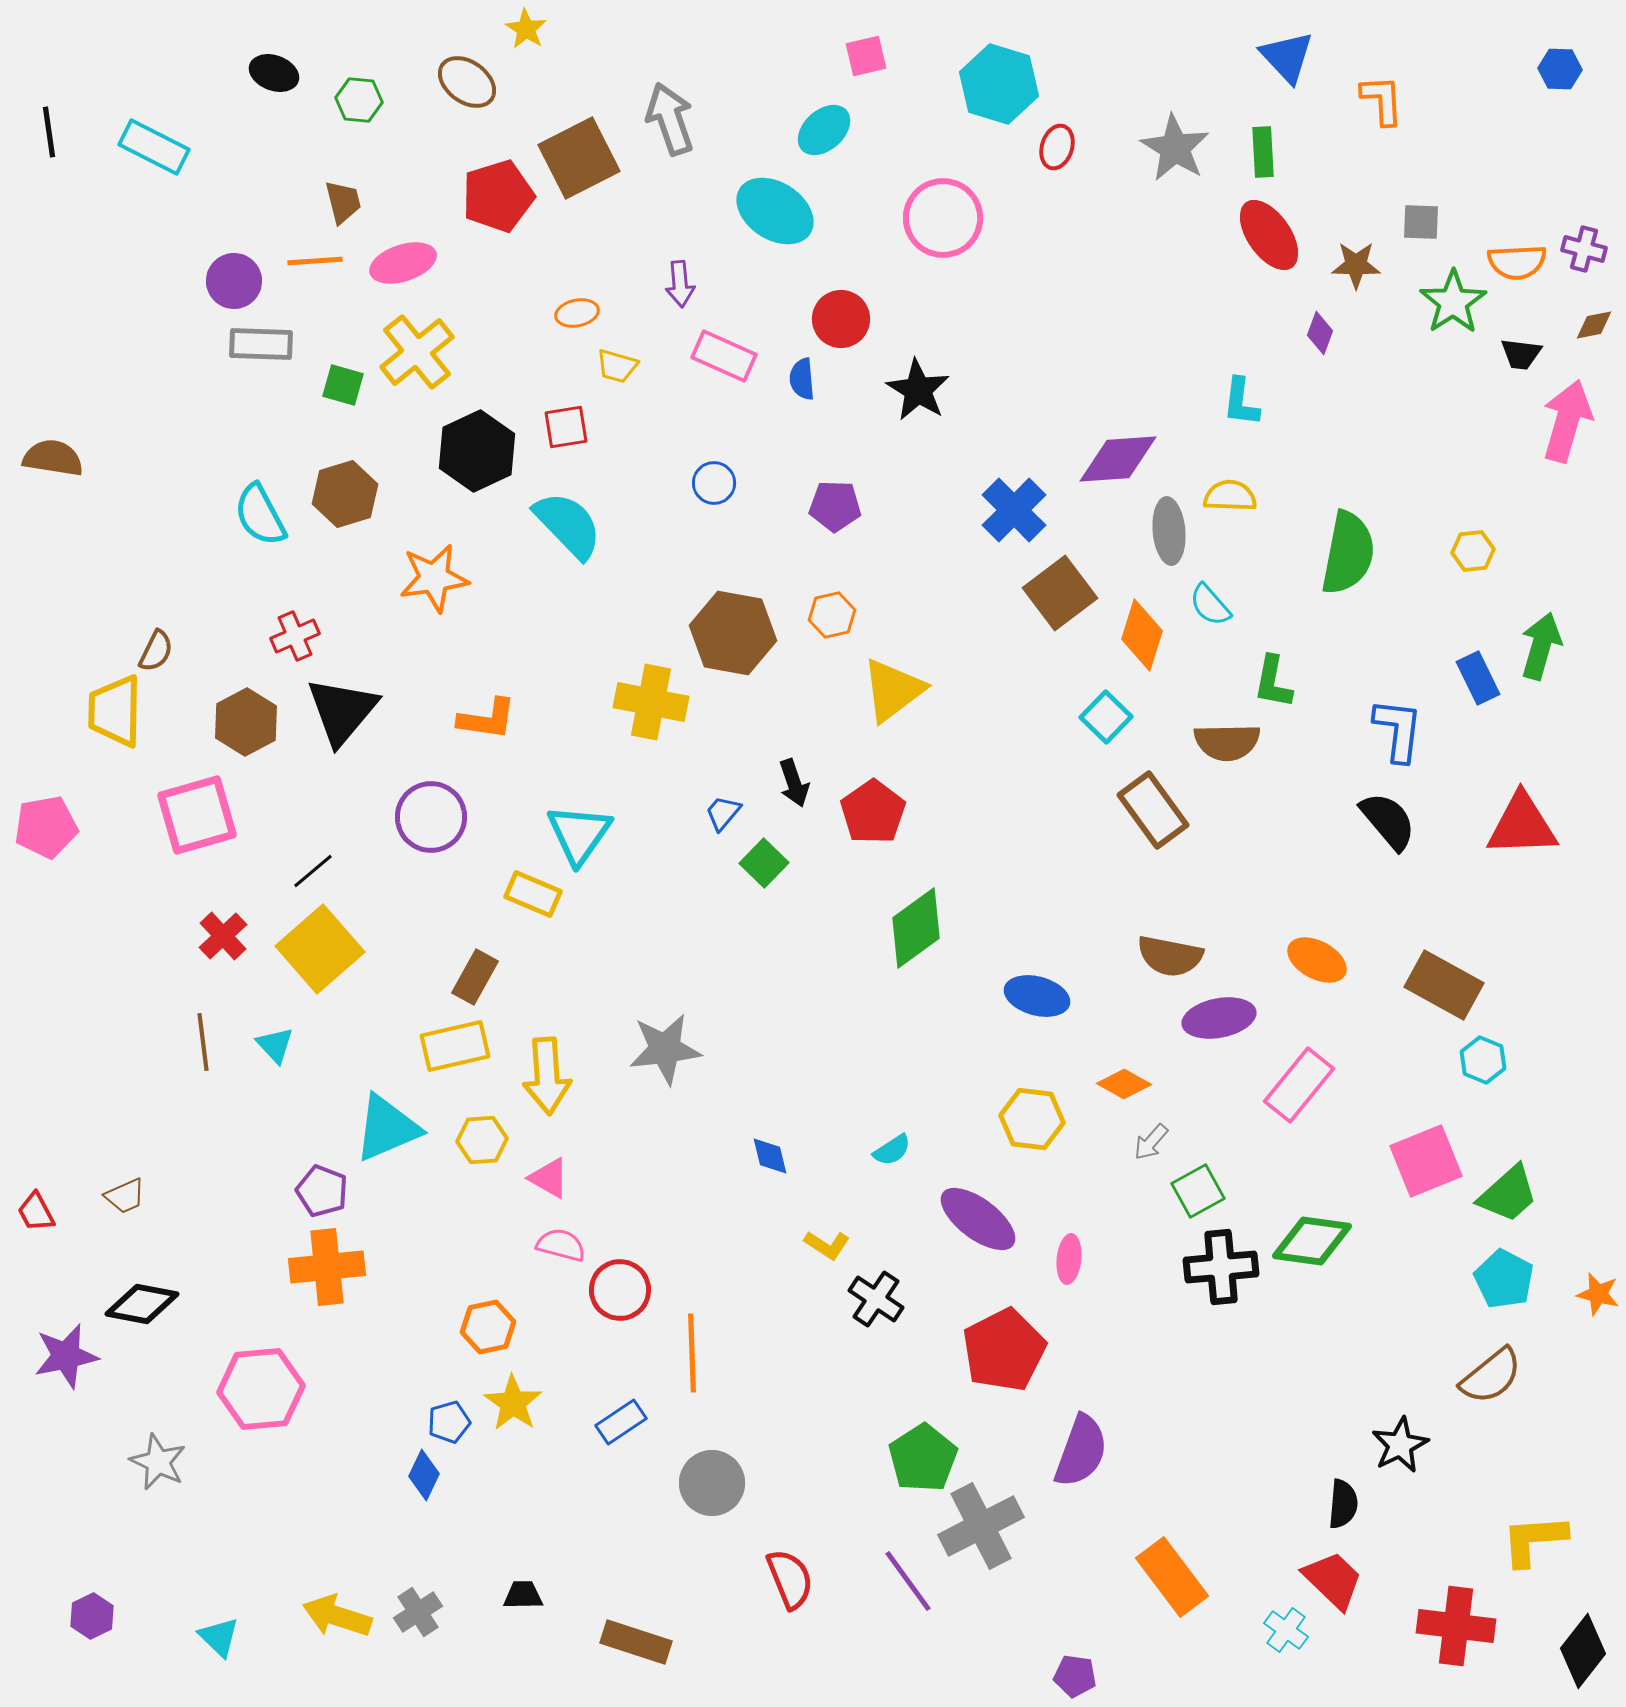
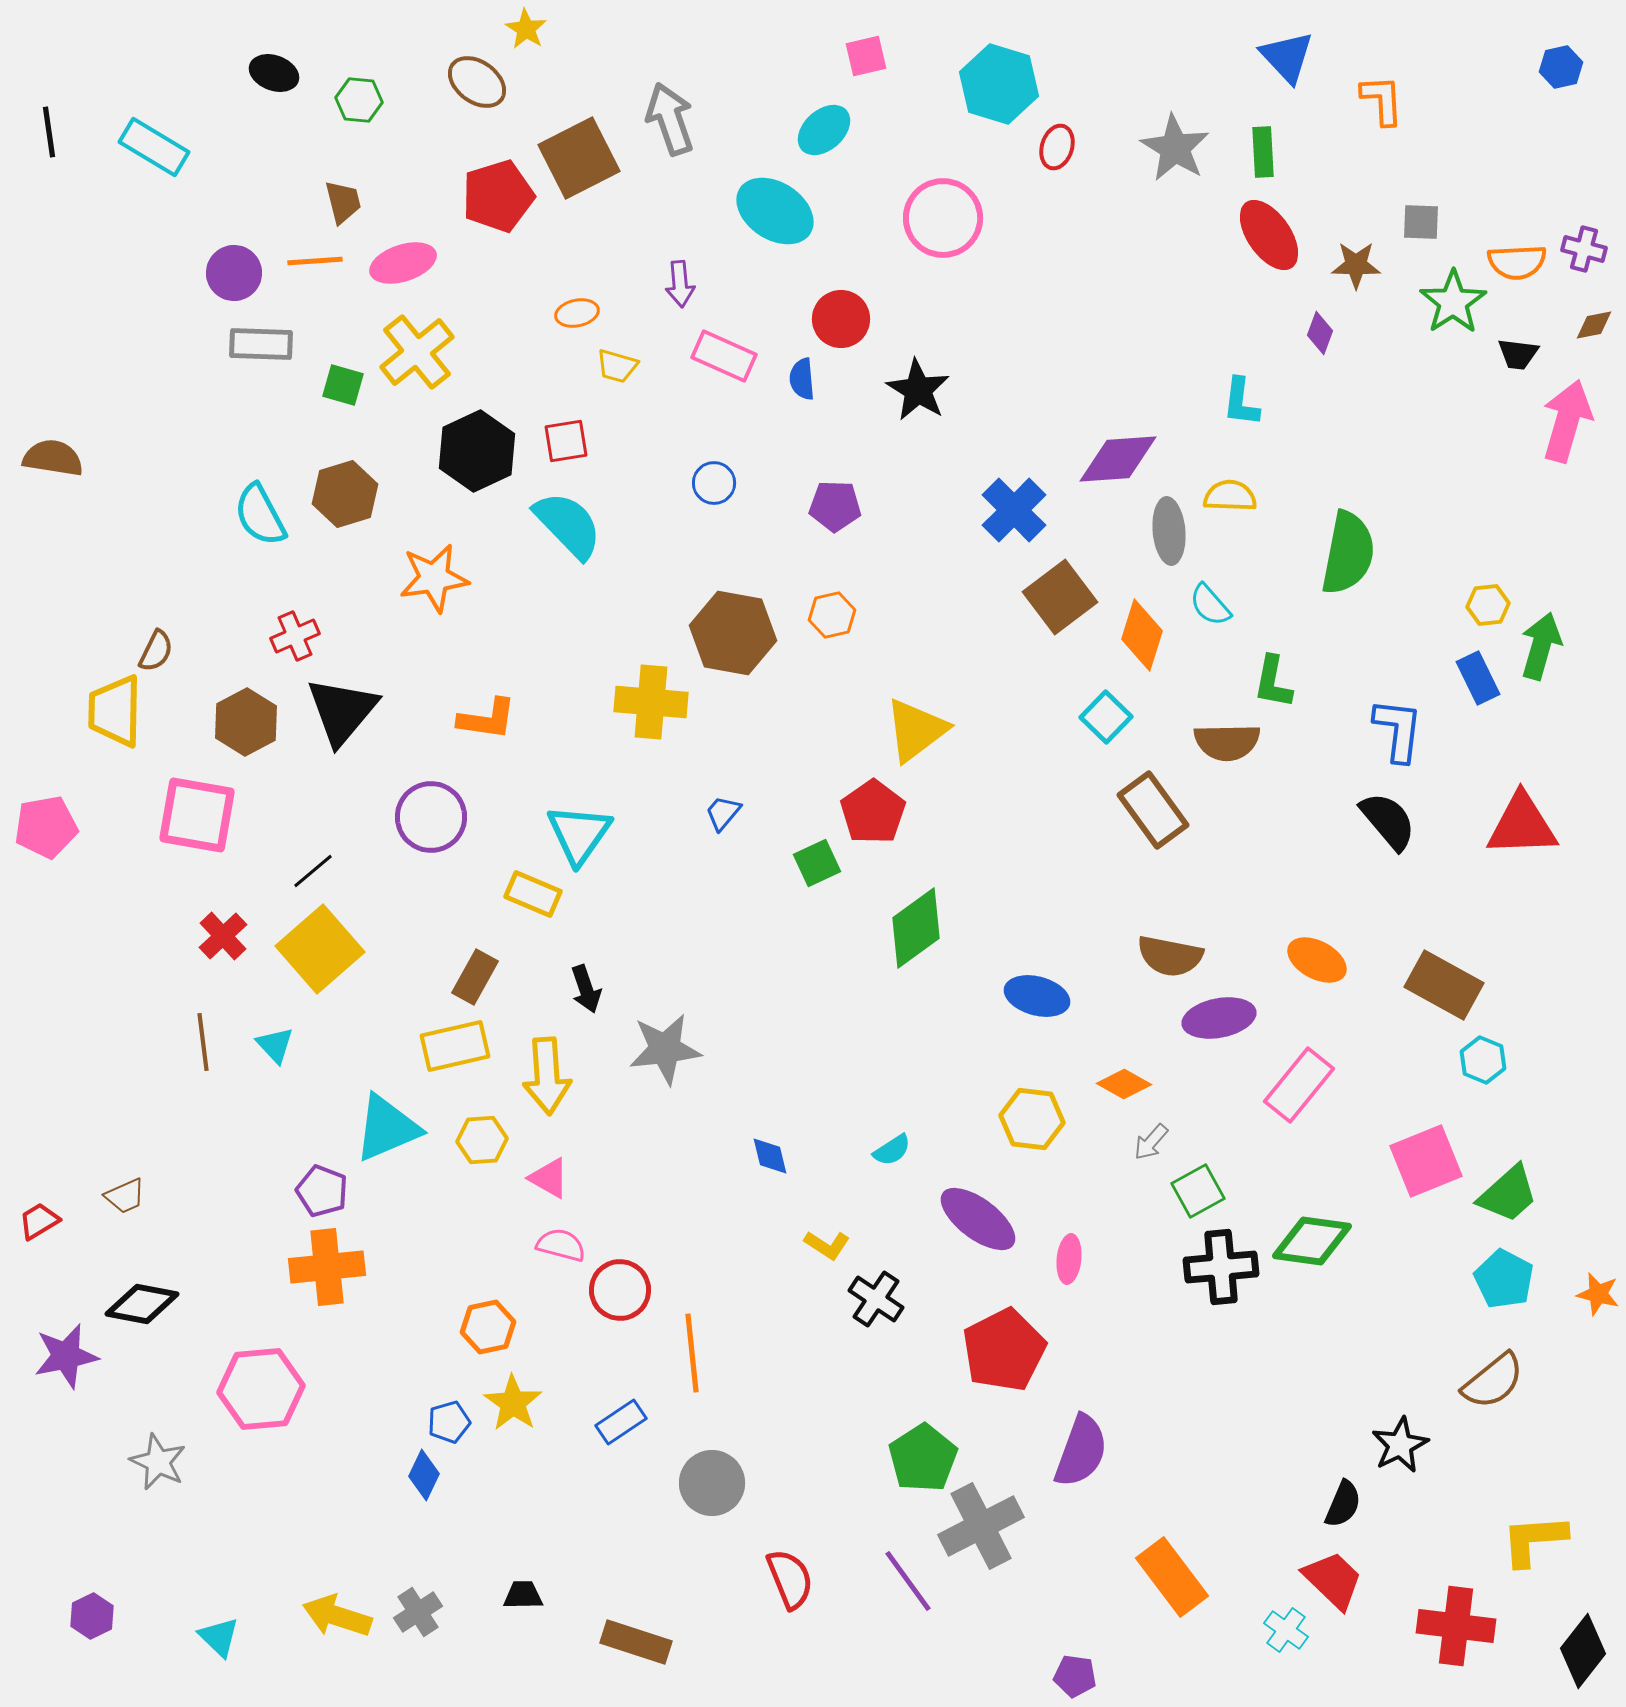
blue hexagon at (1560, 69): moved 1 px right, 2 px up; rotated 15 degrees counterclockwise
brown ellipse at (467, 82): moved 10 px right
cyan rectangle at (154, 147): rotated 4 degrees clockwise
purple circle at (234, 281): moved 8 px up
black trapezoid at (1521, 354): moved 3 px left
red square at (566, 427): moved 14 px down
yellow hexagon at (1473, 551): moved 15 px right, 54 px down
brown square at (1060, 593): moved 4 px down
yellow triangle at (893, 690): moved 23 px right, 40 px down
yellow cross at (651, 702): rotated 6 degrees counterclockwise
black arrow at (794, 783): moved 208 px left, 206 px down
pink square at (197, 815): rotated 26 degrees clockwise
green square at (764, 863): moved 53 px right; rotated 21 degrees clockwise
red trapezoid at (36, 1212): moved 3 px right, 9 px down; rotated 87 degrees clockwise
orange line at (692, 1353): rotated 4 degrees counterclockwise
brown semicircle at (1491, 1376): moved 2 px right, 5 px down
black semicircle at (1343, 1504): rotated 18 degrees clockwise
